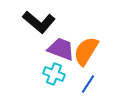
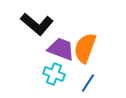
black L-shape: moved 2 px left, 2 px down
orange semicircle: moved 1 px left, 3 px up; rotated 12 degrees counterclockwise
blue line: moved 1 px up
